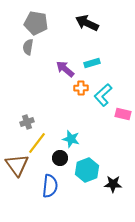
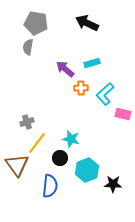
cyan L-shape: moved 2 px right, 1 px up
